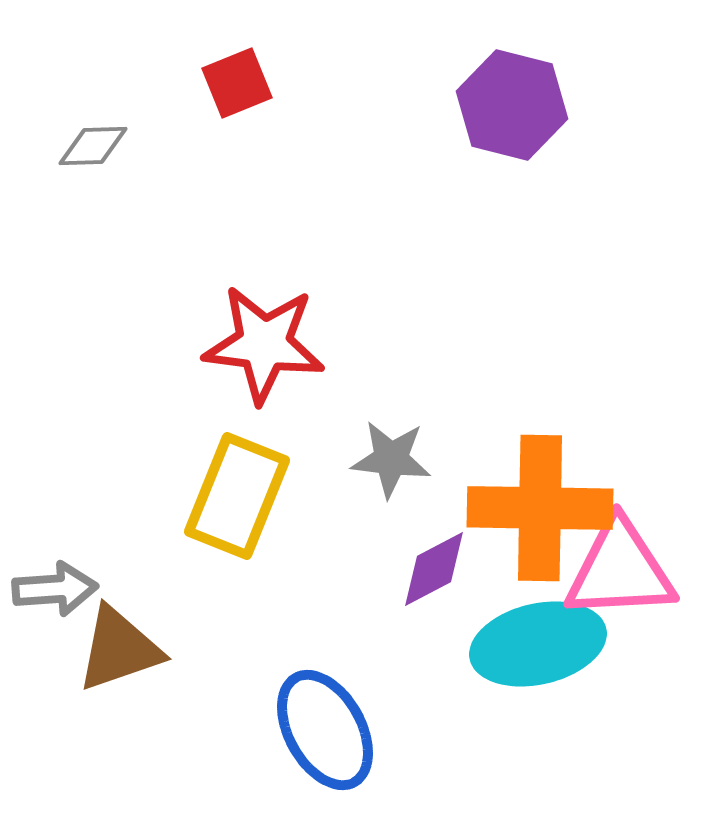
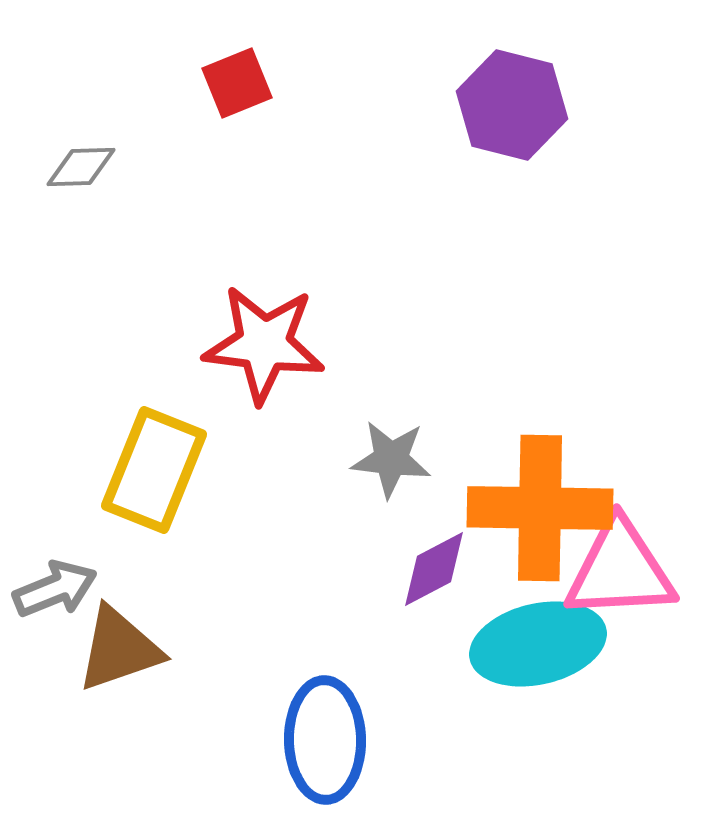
gray diamond: moved 12 px left, 21 px down
yellow rectangle: moved 83 px left, 26 px up
gray arrow: rotated 18 degrees counterclockwise
blue ellipse: moved 10 px down; rotated 28 degrees clockwise
